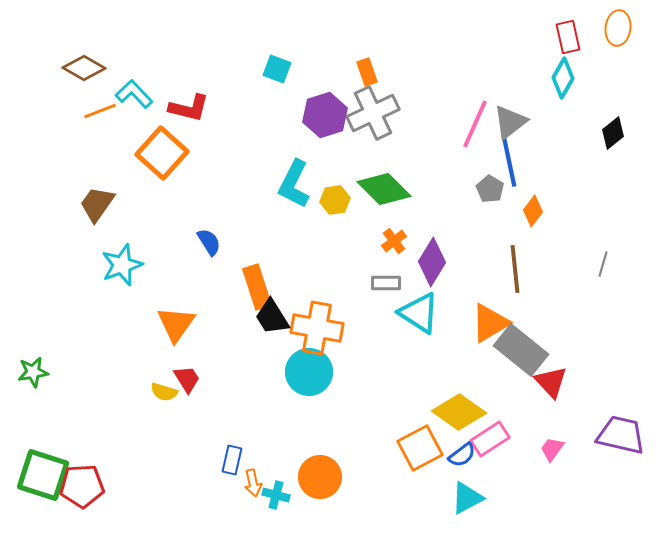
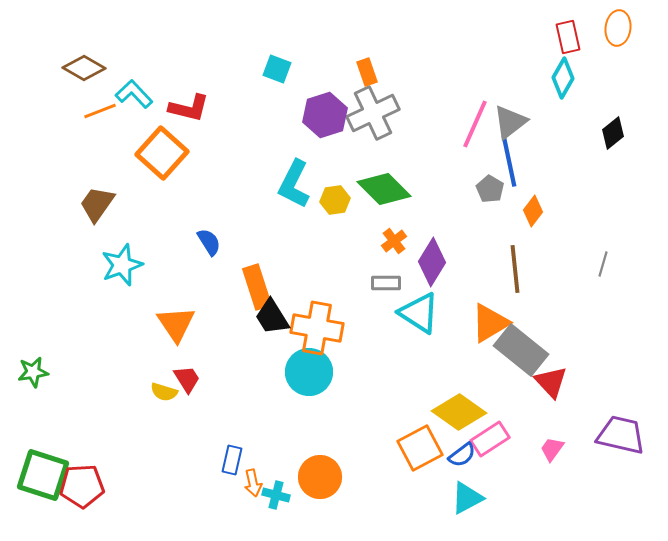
orange triangle at (176, 324): rotated 9 degrees counterclockwise
